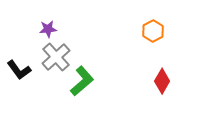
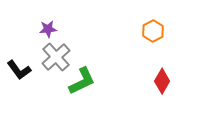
green L-shape: rotated 16 degrees clockwise
